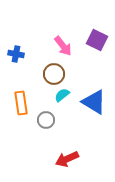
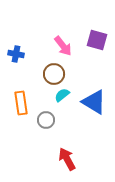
purple square: rotated 10 degrees counterclockwise
red arrow: rotated 85 degrees clockwise
